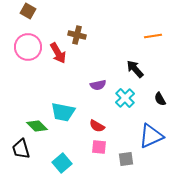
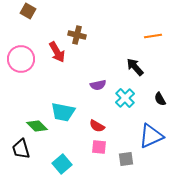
pink circle: moved 7 px left, 12 px down
red arrow: moved 1 px left, 1 px up
black arrow: moved 2 px up
cyan square: moved 1 px down
